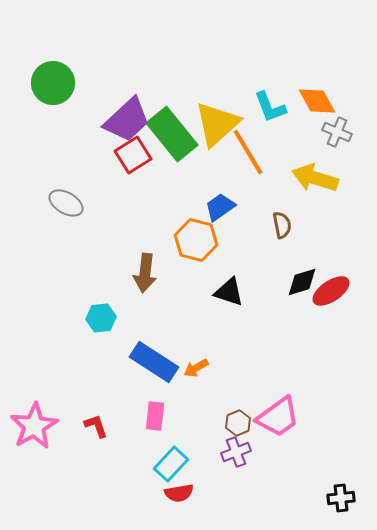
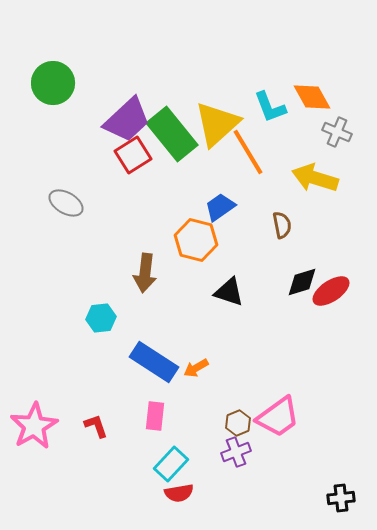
orange diamond: moved 5 px left, 4 px up
